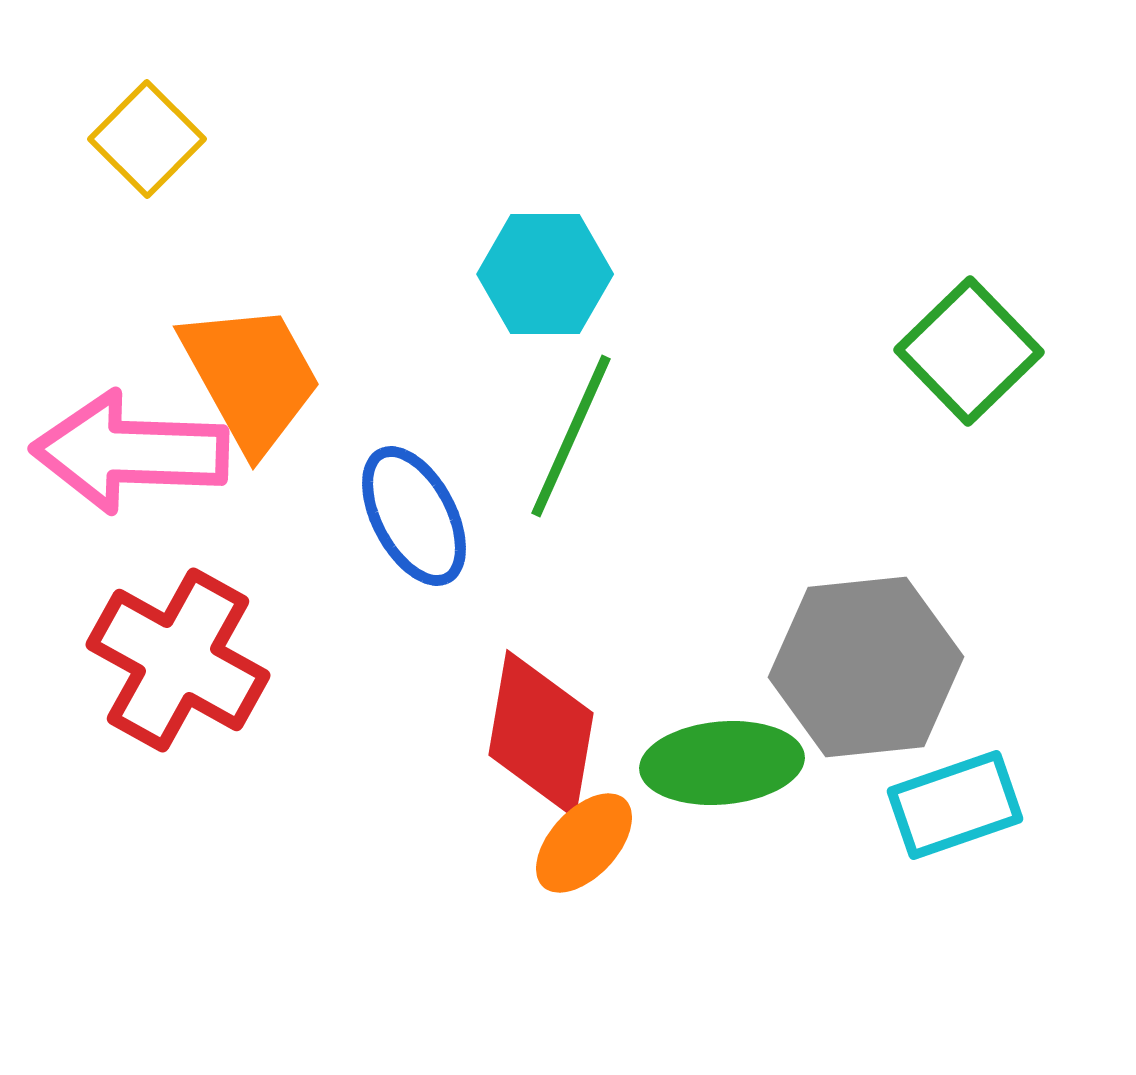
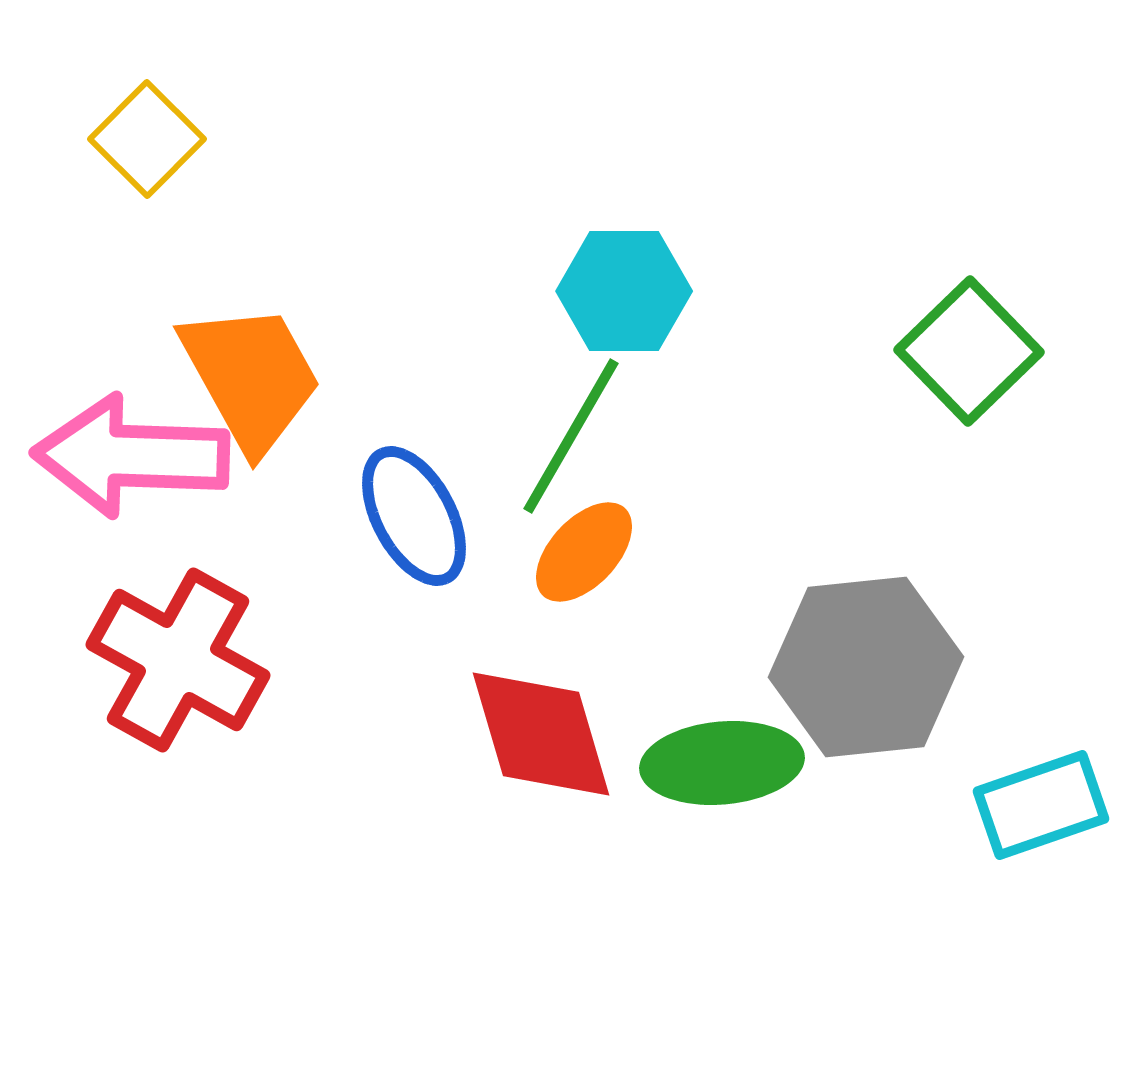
cyan hexagon: moved 79 px right, 17 px down
green line: rotated 6 degrees clockwise
pink arrow: moved 1 px right, 4 px down
red diamond: rotated 26 degrees counterclockwise
cyan rectangle: moved 86 px right
orange ellipse: moved 291 px up
